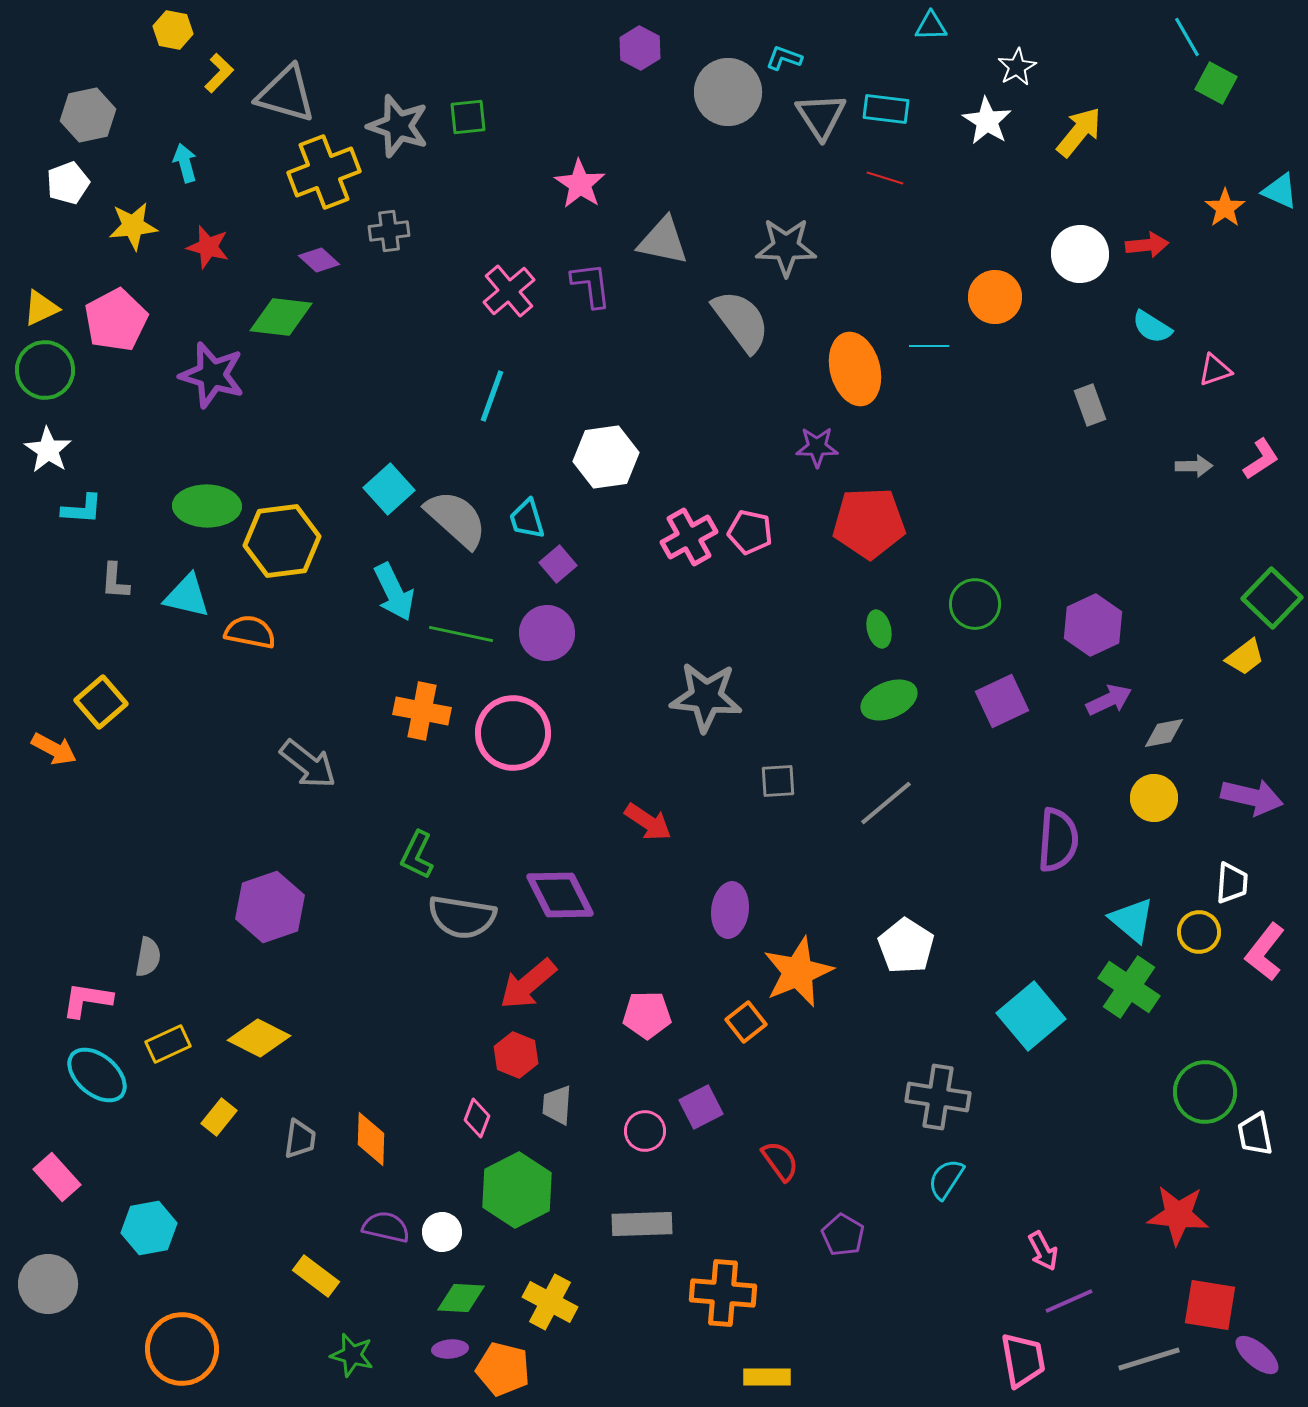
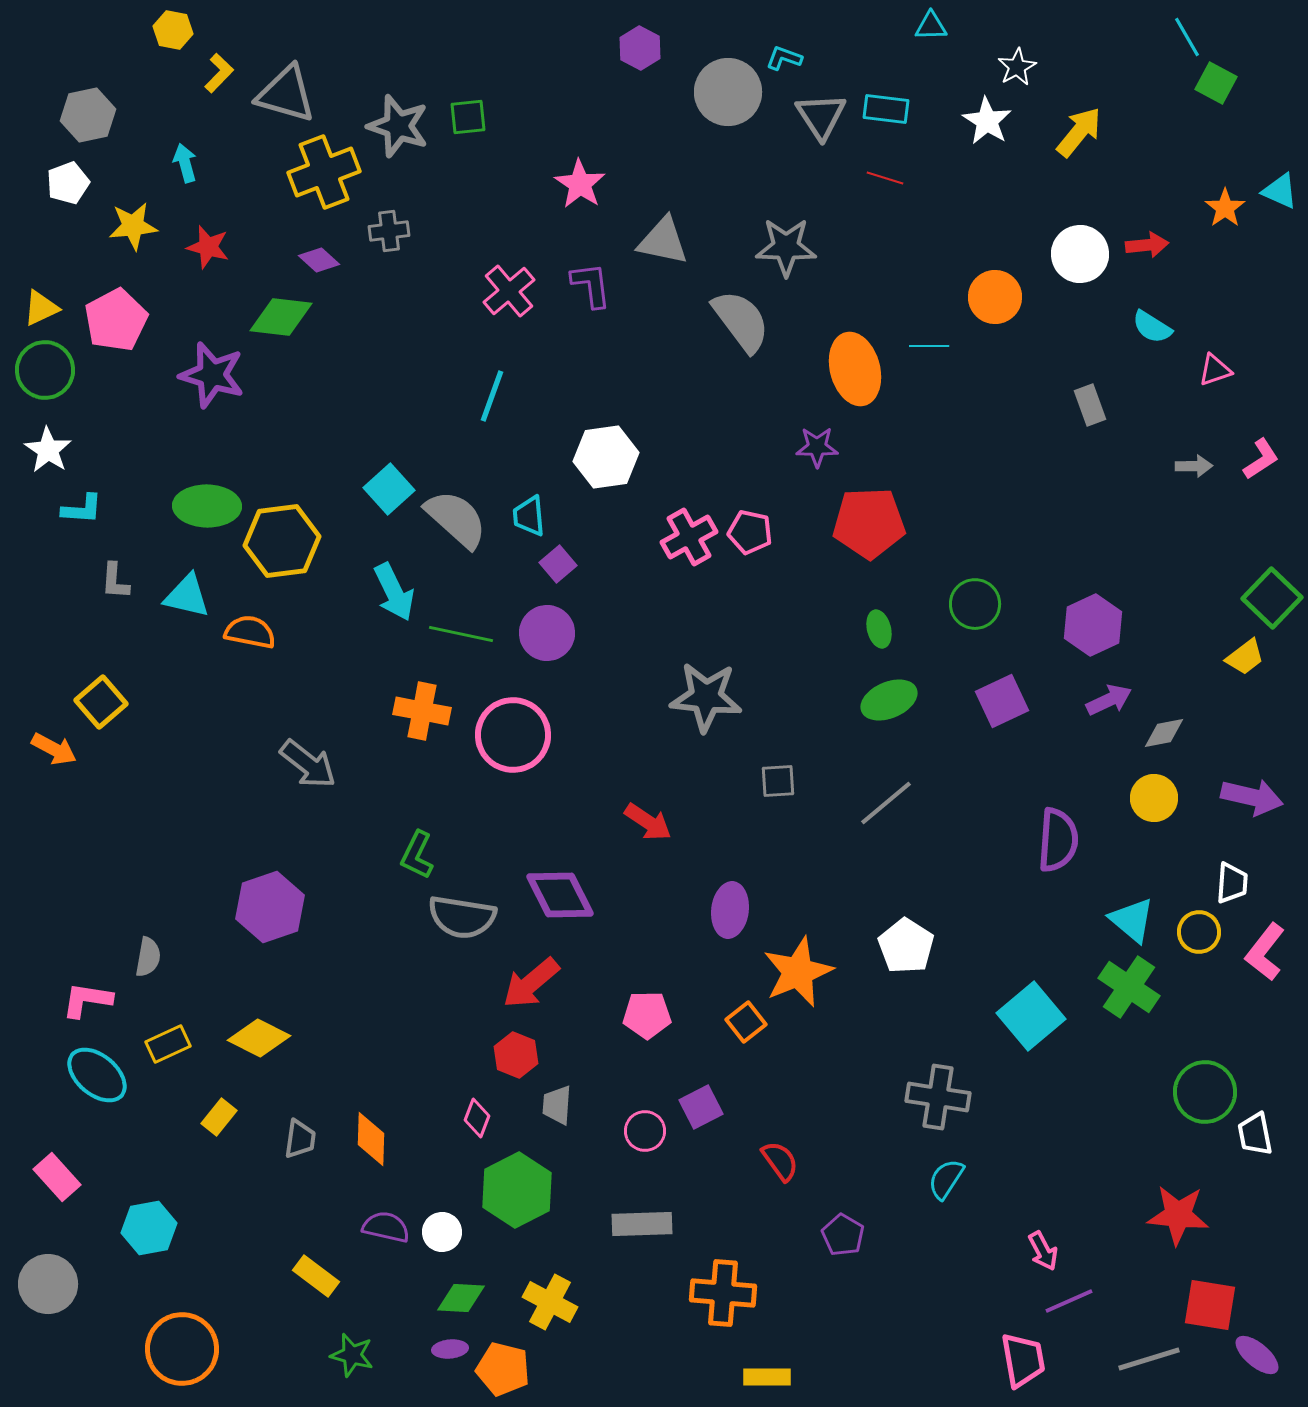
cyan trapezoid at (527, 519): moved 2 px right, 3 px up; rotated 12 degrees clockwise
pink circle at (513, 733): moved 2 px down
red arrow at (528, 984): moved 3 px right, 1 px up
